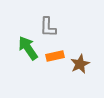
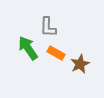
orange rectangle: moved 1 px right, 3 px up; rotated 42 degrees clockwise
